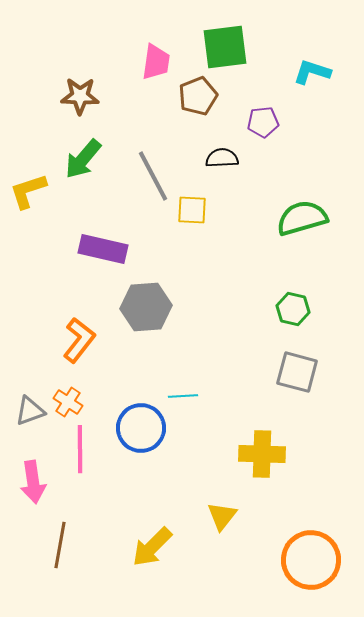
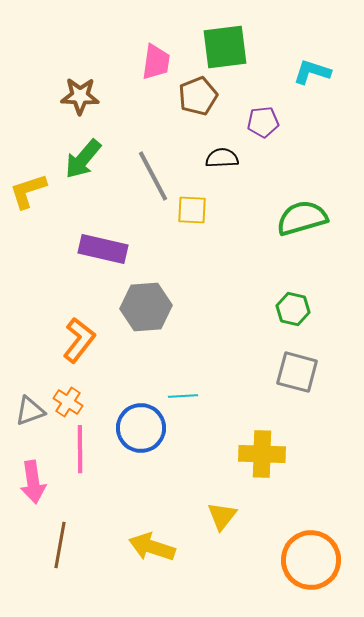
yellow arrow: rotated 63 degrees clockwise
